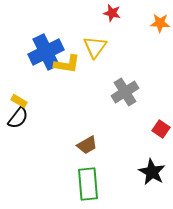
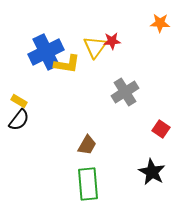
red star: moved 28 px down; rotated 18 degrees counterclockwise
black semicircle: moved 1 px right, 2 px down
brown trapezoid: rotated 30 degrees counterclockwise
